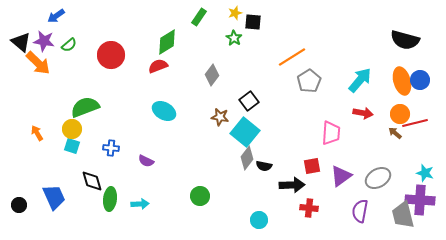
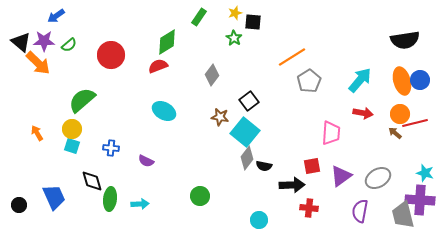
black semicircle at (405, 40): rotated 24 degrees counterclockwise
purple star at (44, 41): rotated 10 degrees counterclockwise
green semicircle at (85, 107): moved 3 px left, 7 px up; rotated 20 degrees counterclockwise
